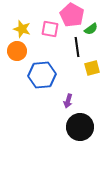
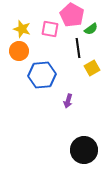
black line: moved 1 px right, 1 px down
orange circle: moved 2 px right
yellow square: rotated 14 degrees counterclockwise
black circle: moved 4 px right, 23 px down
